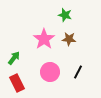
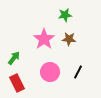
green star: rotated 24 degrees counterclockwise
